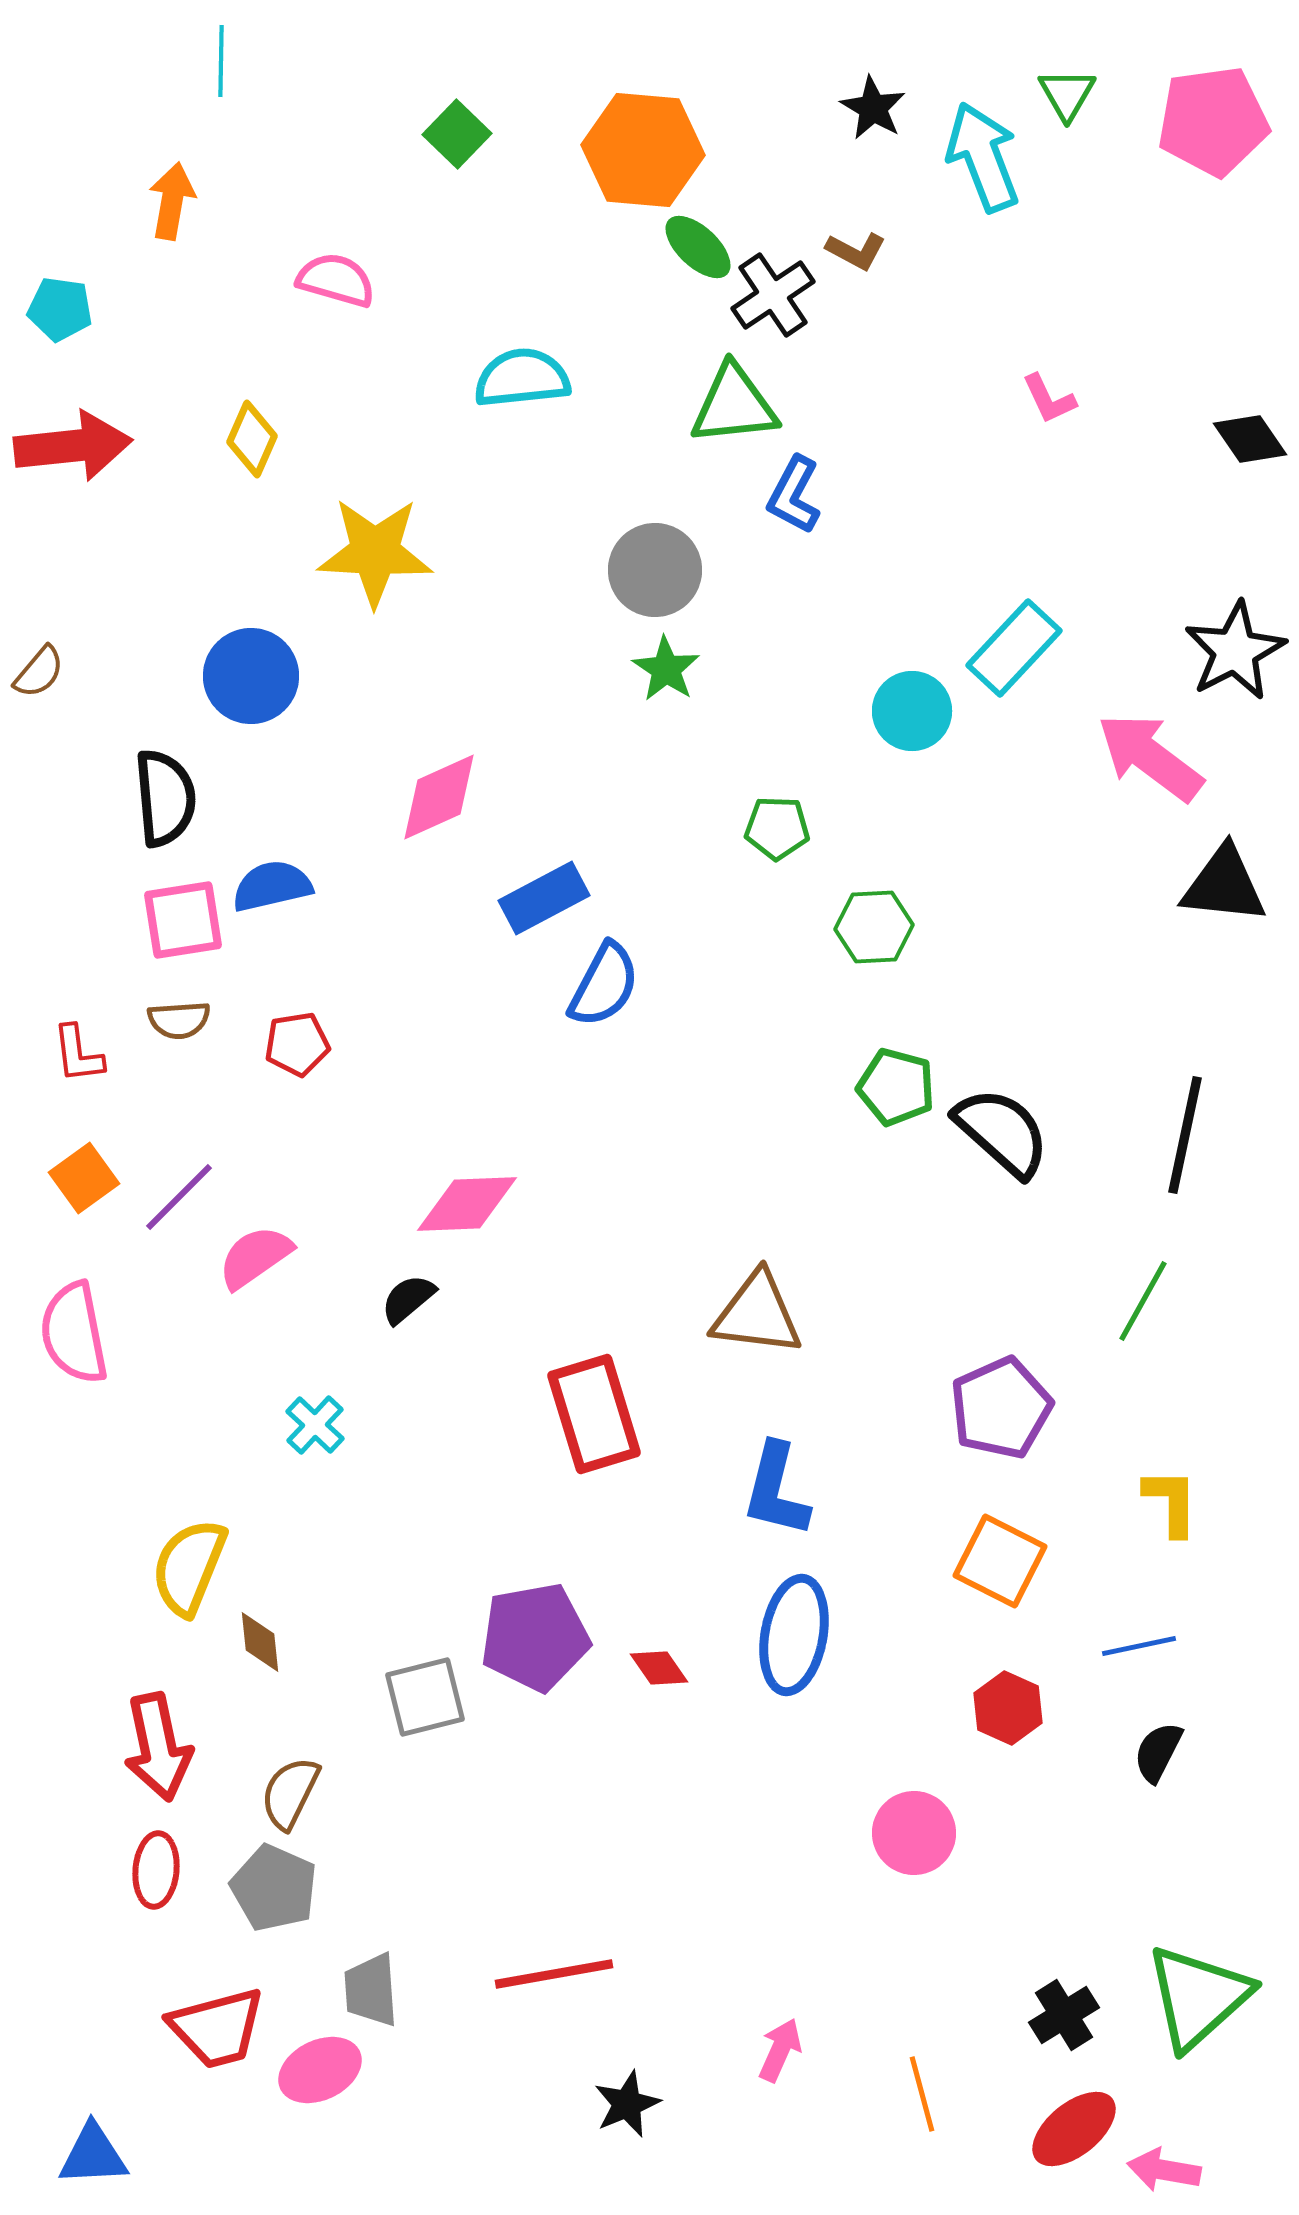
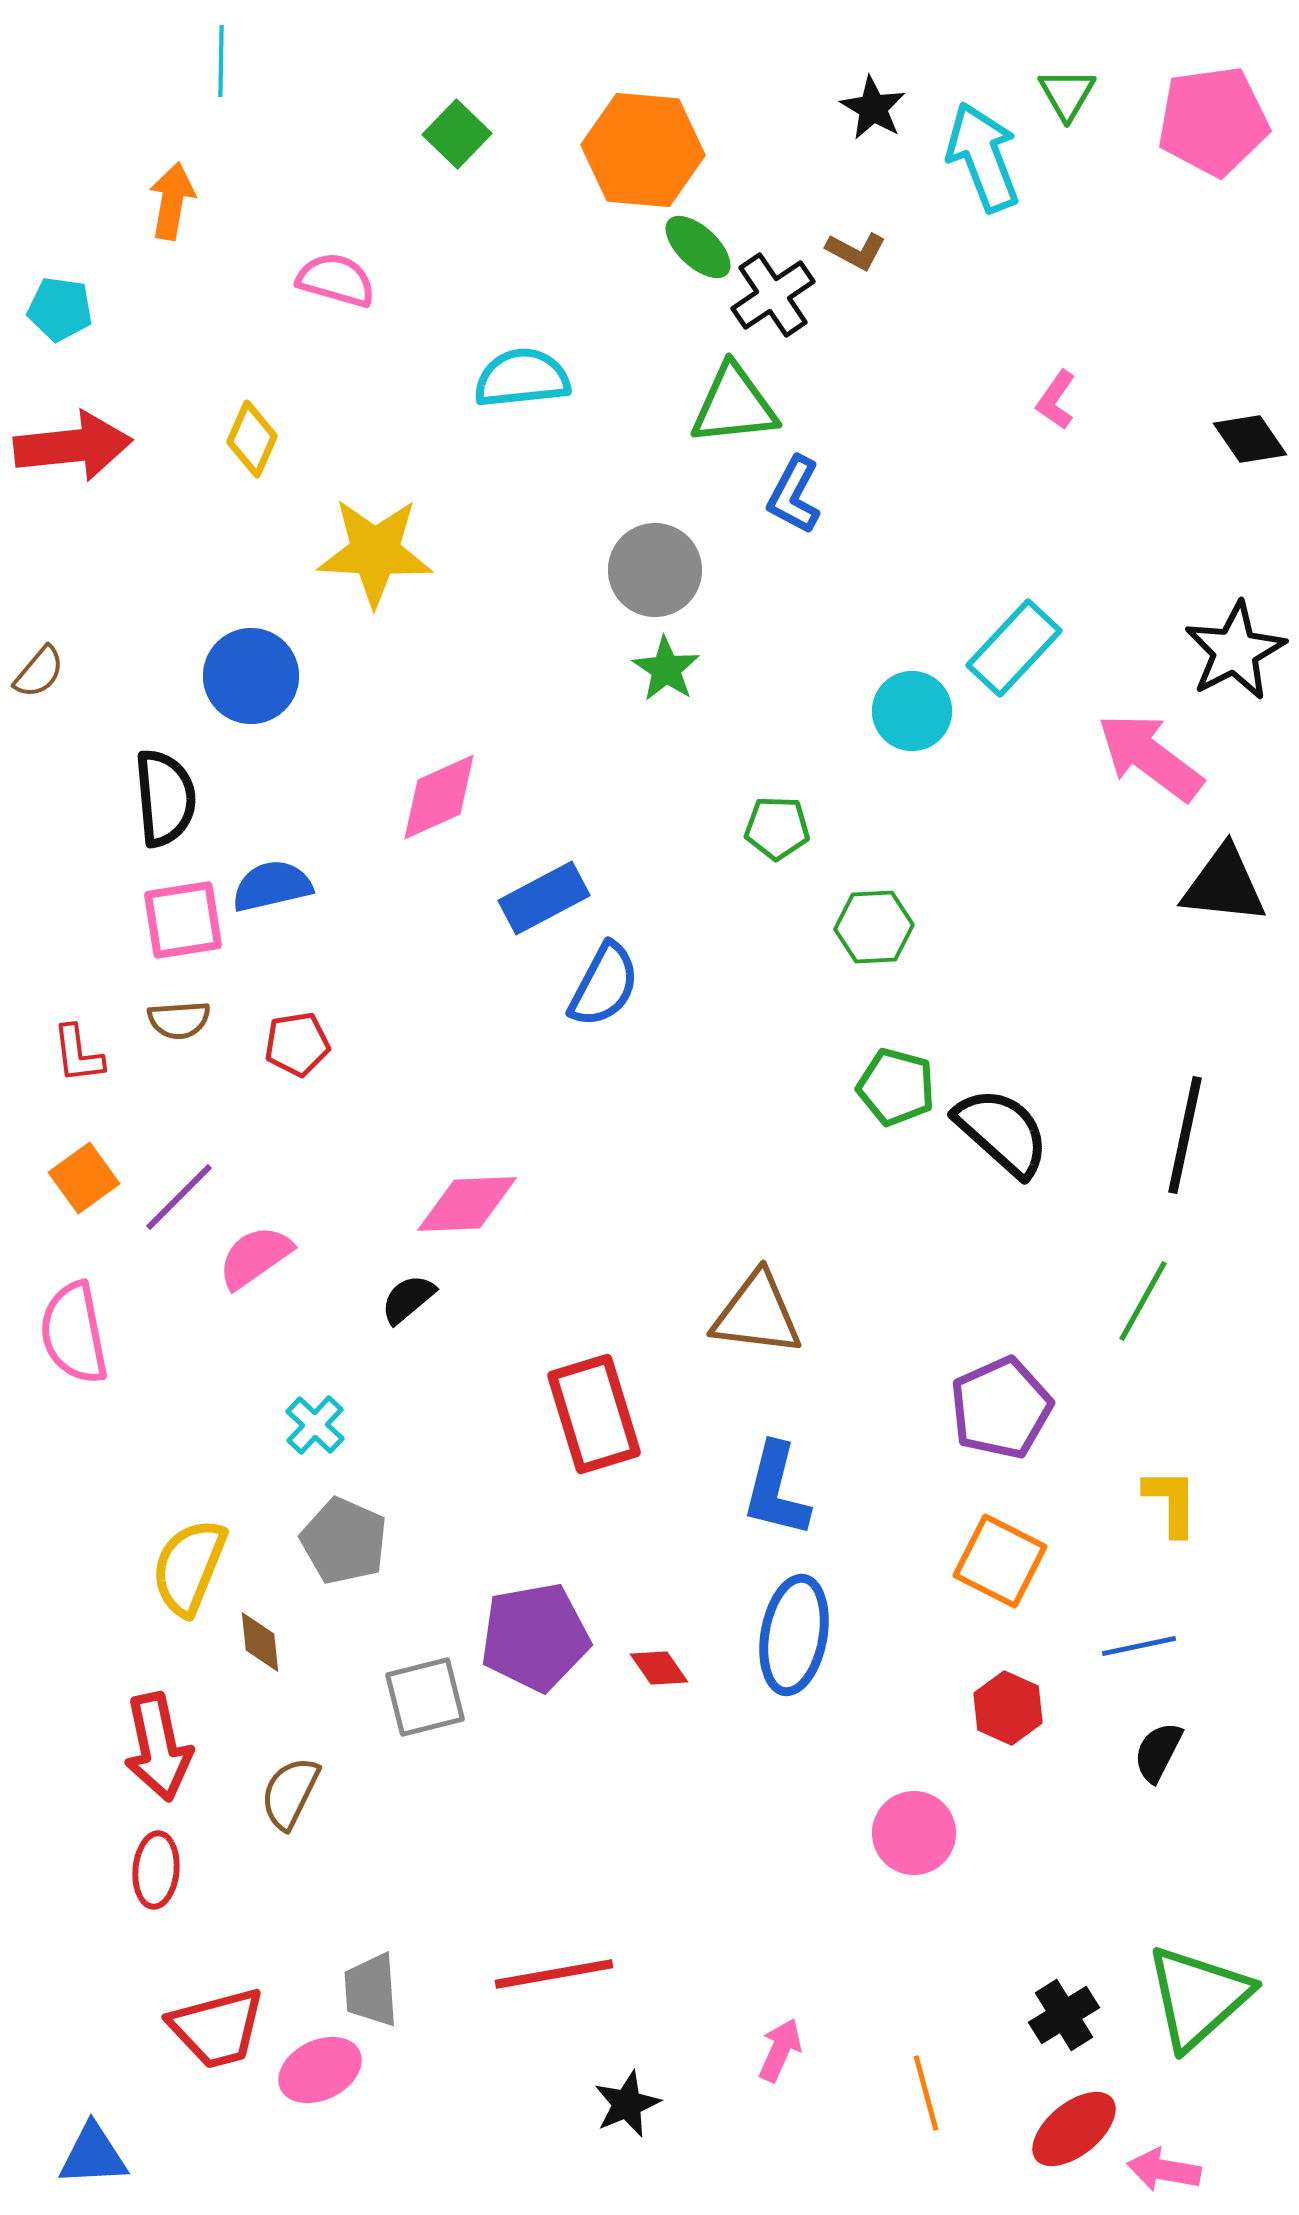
pink L-shape at (1049, 399): moved 7 px right, 1 px down; rotated 60 degrees clockwise
gray pentagon at (274, 1888): moved 70 px right, 347 px up
orange line at (922, 2094): moved 4 px right, 1 px up
